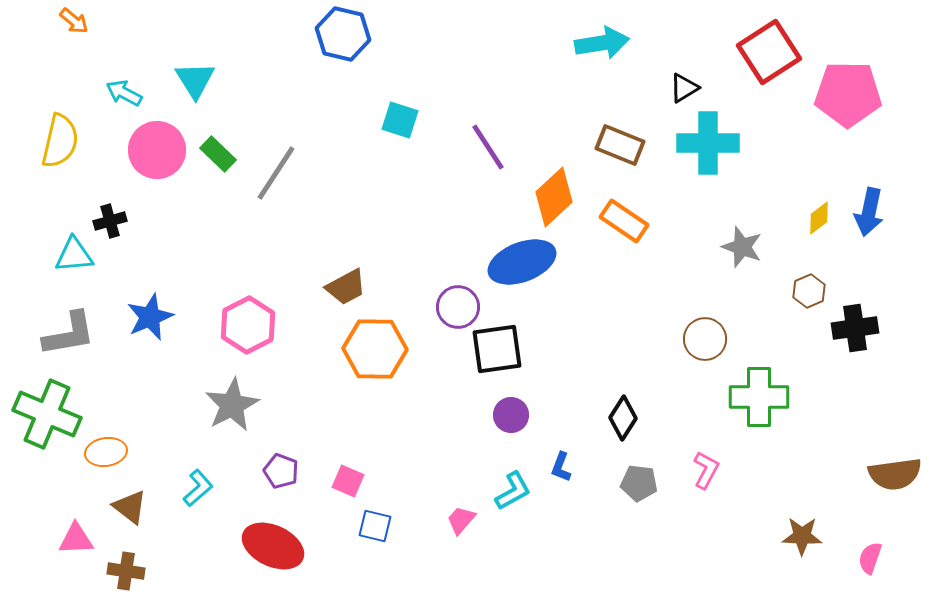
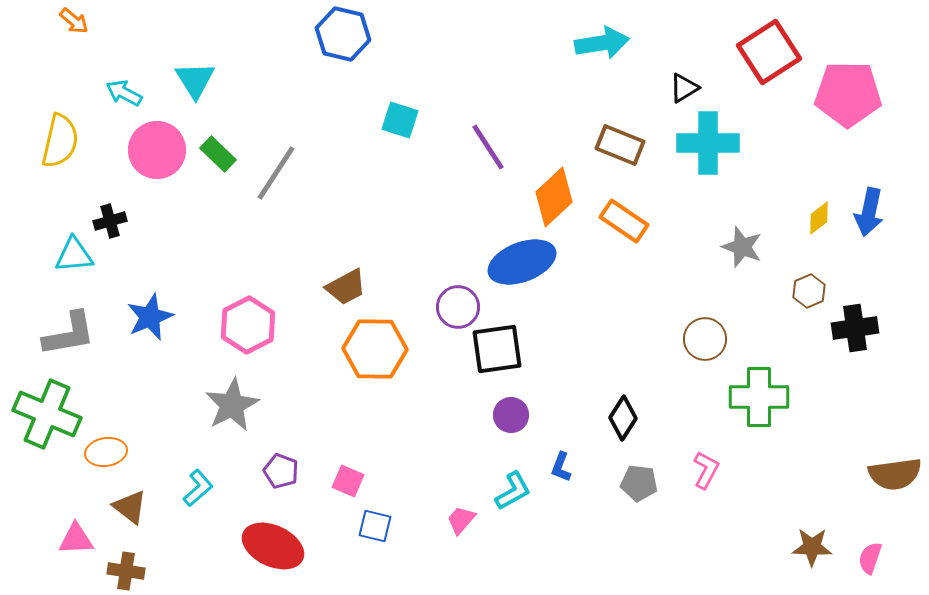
brown star at (802, 536): moved 10 px right, 11 px down
